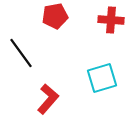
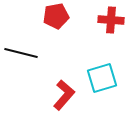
red pentagon: moved 1 px right
black line: rotated 40 degrees counterclockwise
red L-shape: moved 16 px right, 4 px up
